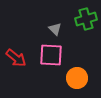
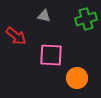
gray triangle: moved 11 px left, 13 px up; rotated 32 degrees counterclockwise
red arrow: moved 22 px up
